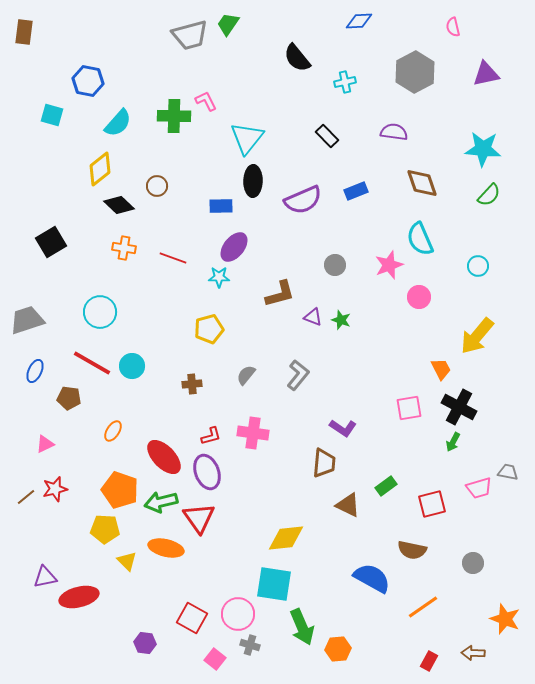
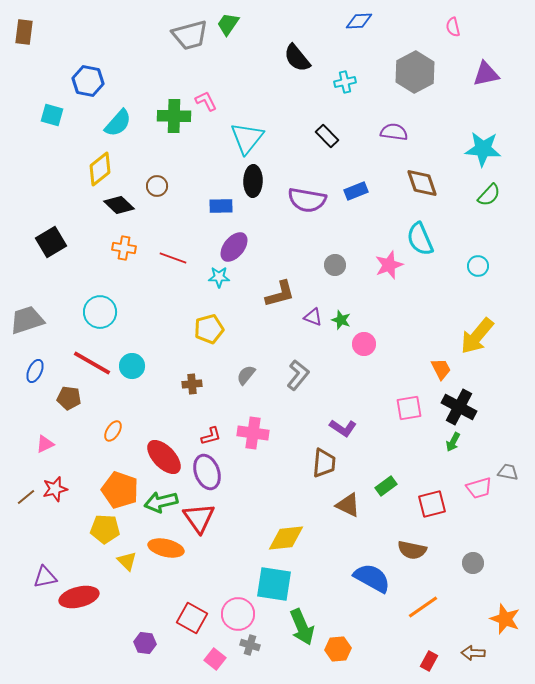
purple semicircle at (303, 200): moved 4 px right; rotated 33 degrees clockwise
pink circle at (419, 297): moved 55 px left, 47 px down
